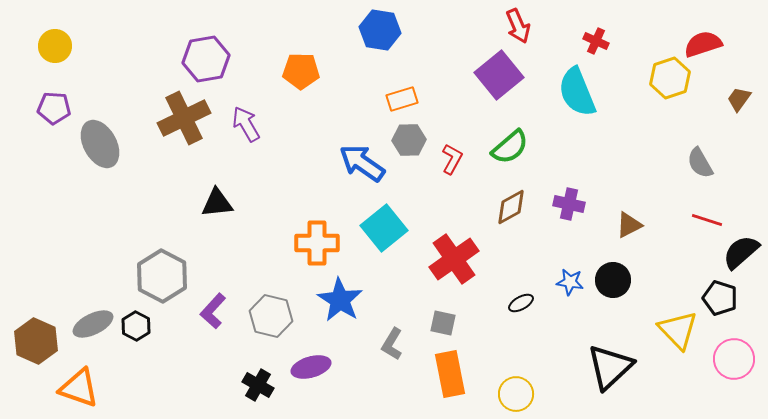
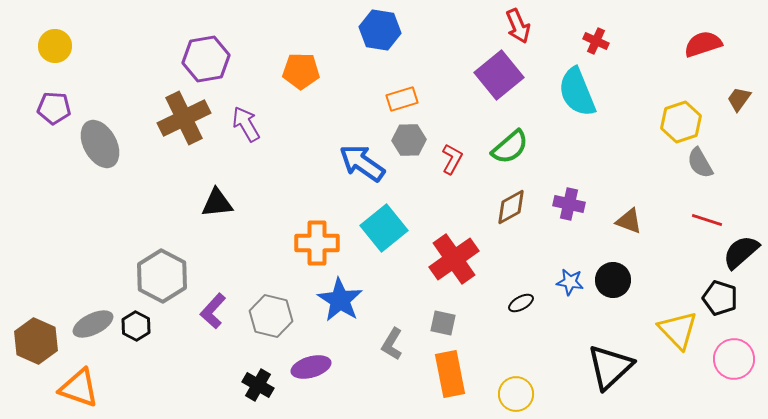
yellow hexagon at (670, 78): moved 11 px right, 44 px down
brown triangle at (629, 225): moved 4 px up; rotated 48 degrees clockwise
